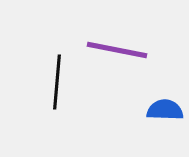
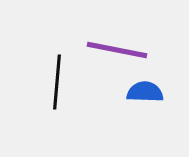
blue semicircle: moved 20 px left, 18 px up
